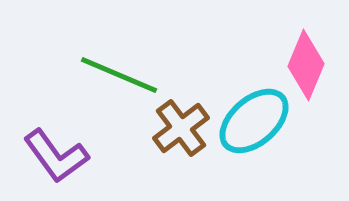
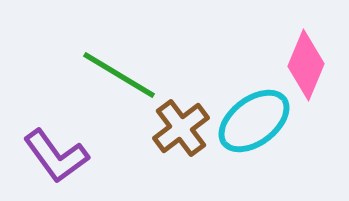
green line: rotated 8 degrees clockwise
cyan ellipse: rotated 4 degrees clockwise
